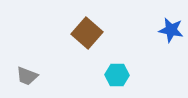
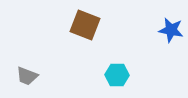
brown square: moved 2 px left, 8 px up; rotated 20 degrees counterclockwise
